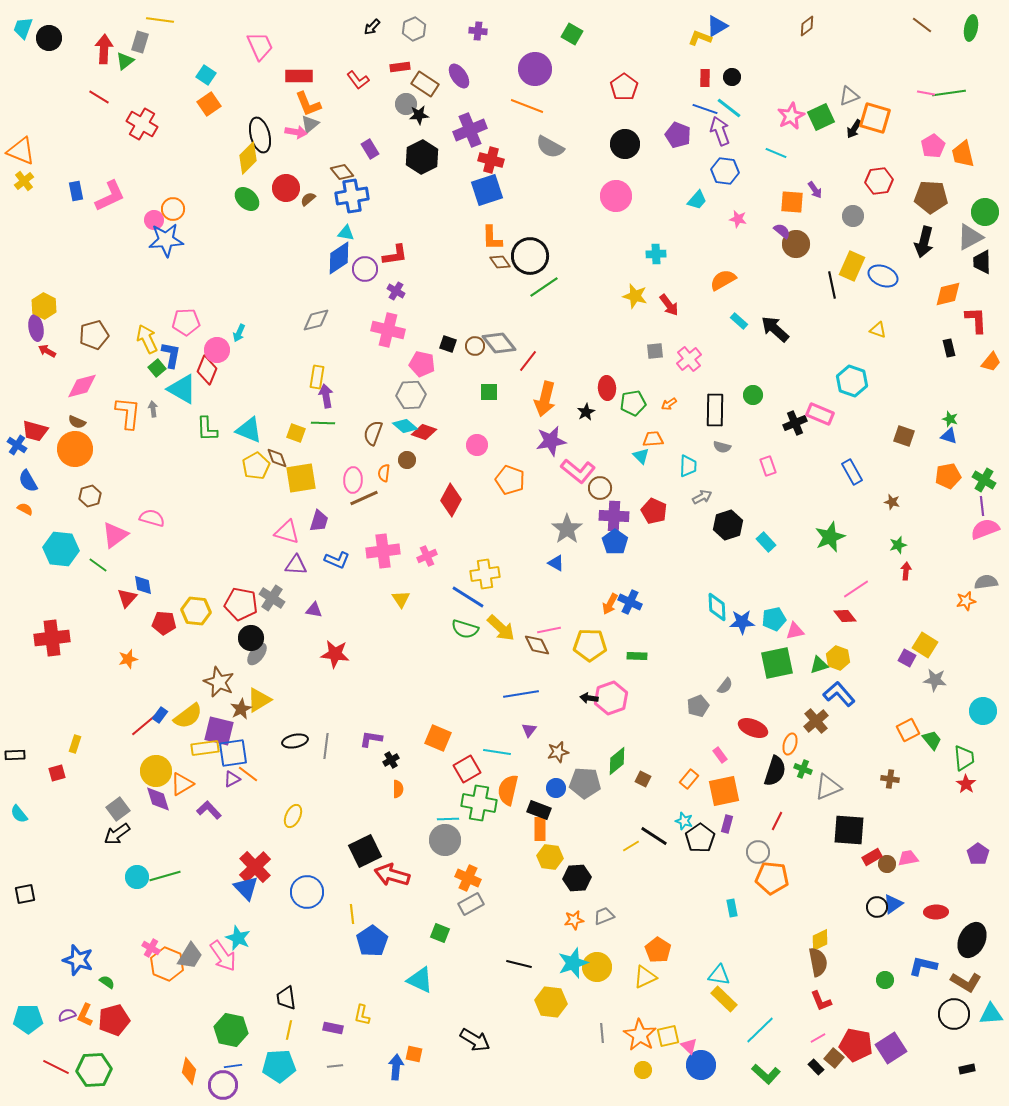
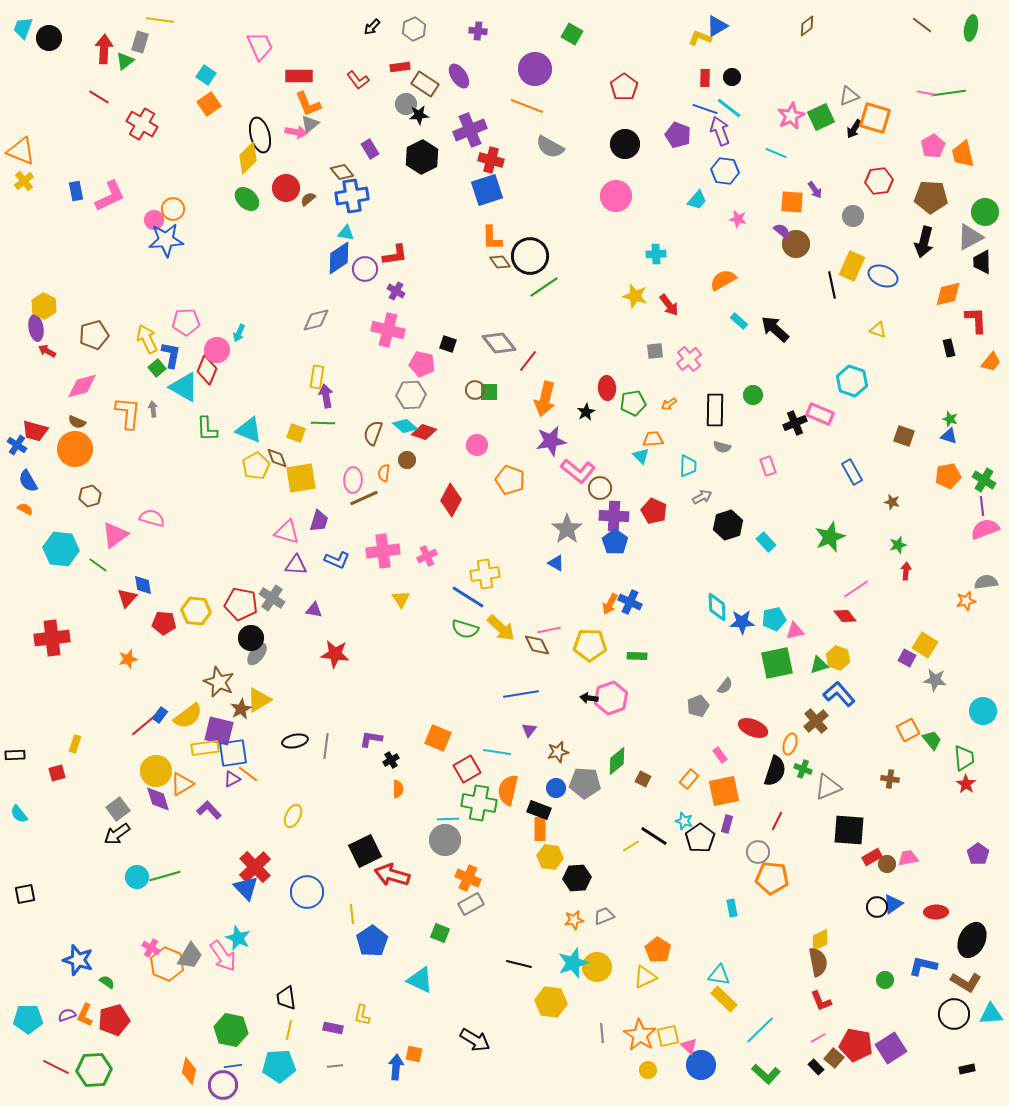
brown circle at (475, 346): moved 44 px down
cyan triangle at (182, 389): moved 2 px right, 2 px up
yellow circle at (643, 1070): moved 5 px right
